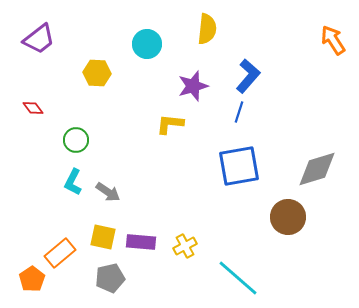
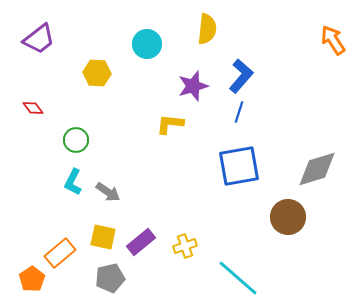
blue L-shape: moved 7 px left
purple rectangle: rotated 44 degrees counterclockwise
yellow cross: rotated 10 degrees clockwise
